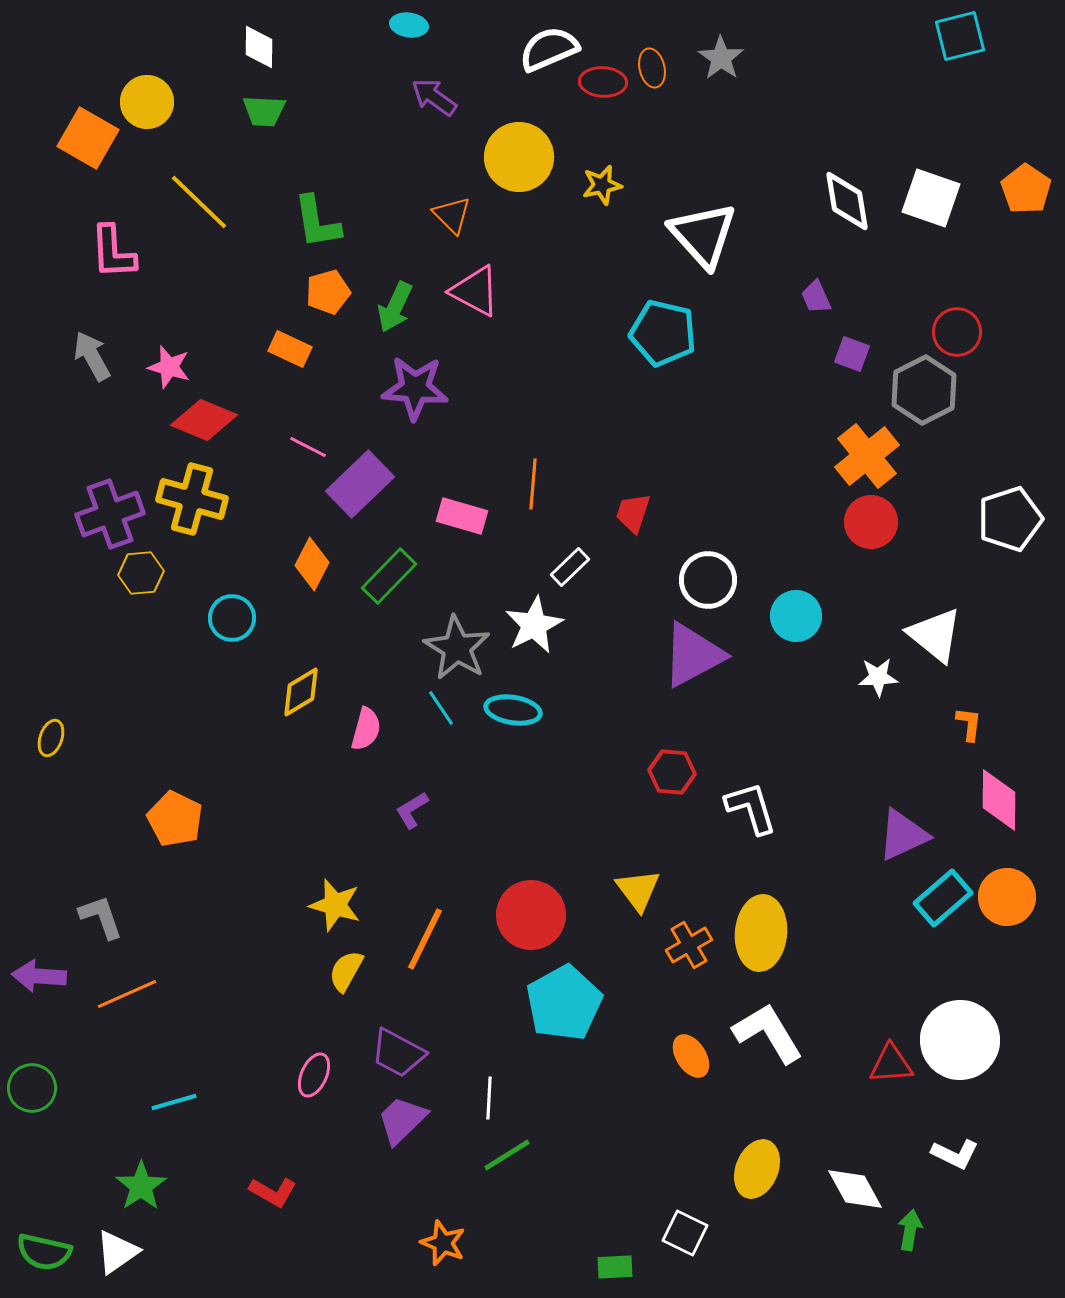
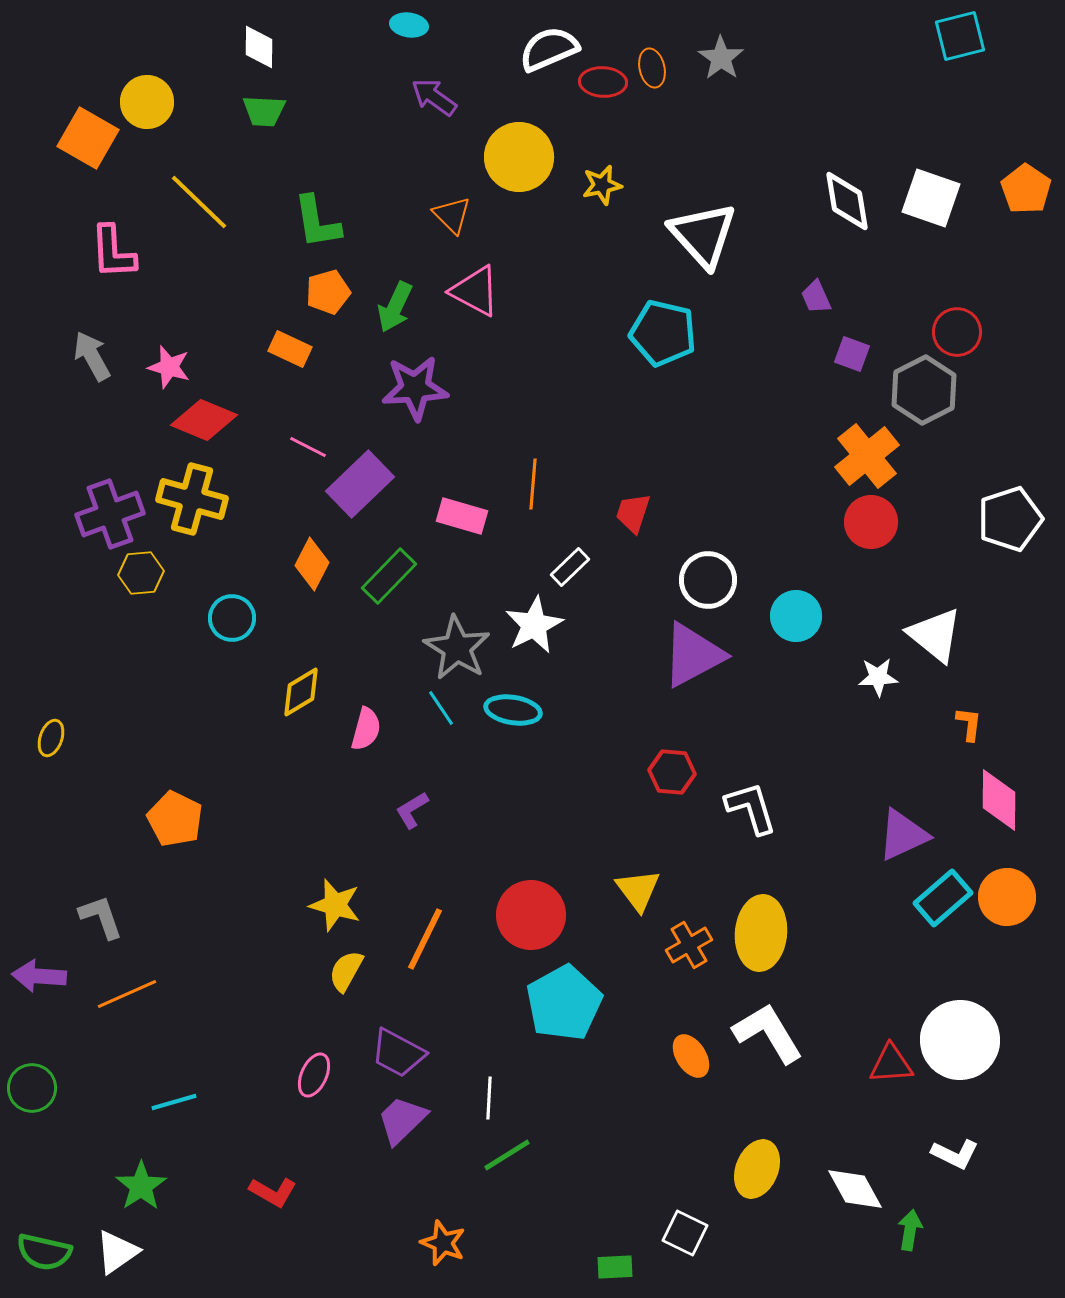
purple star at (415, 388): rotated 8 degrees counterclockwise
